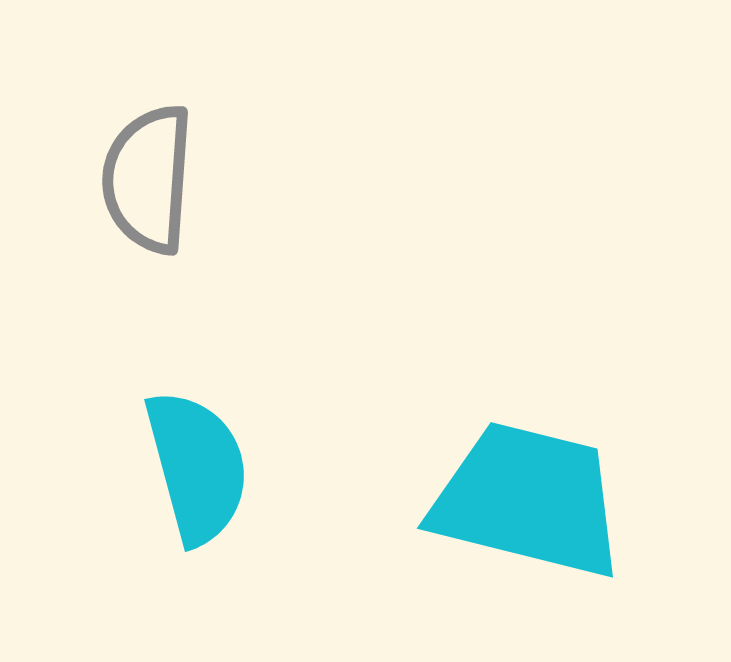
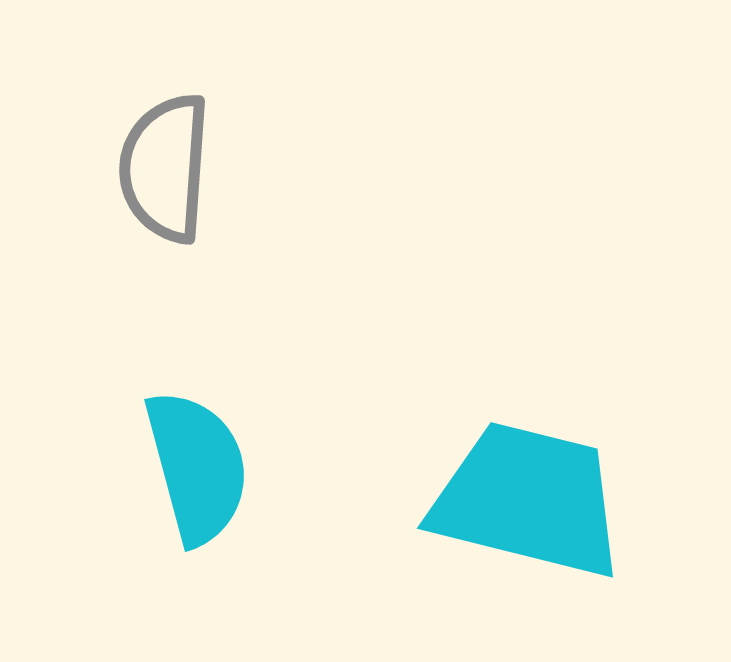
gray semicircle: moved 17 px right, 11 px up
